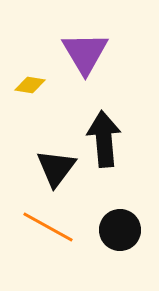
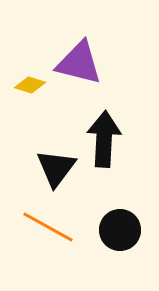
purple triangle: moved 6 px left, 10 px down; rotated 45 degrees counterclockwise
yellow diamond: rotated 8 degrees clockwise
black arrow: rotated 8 degrees clockwise
